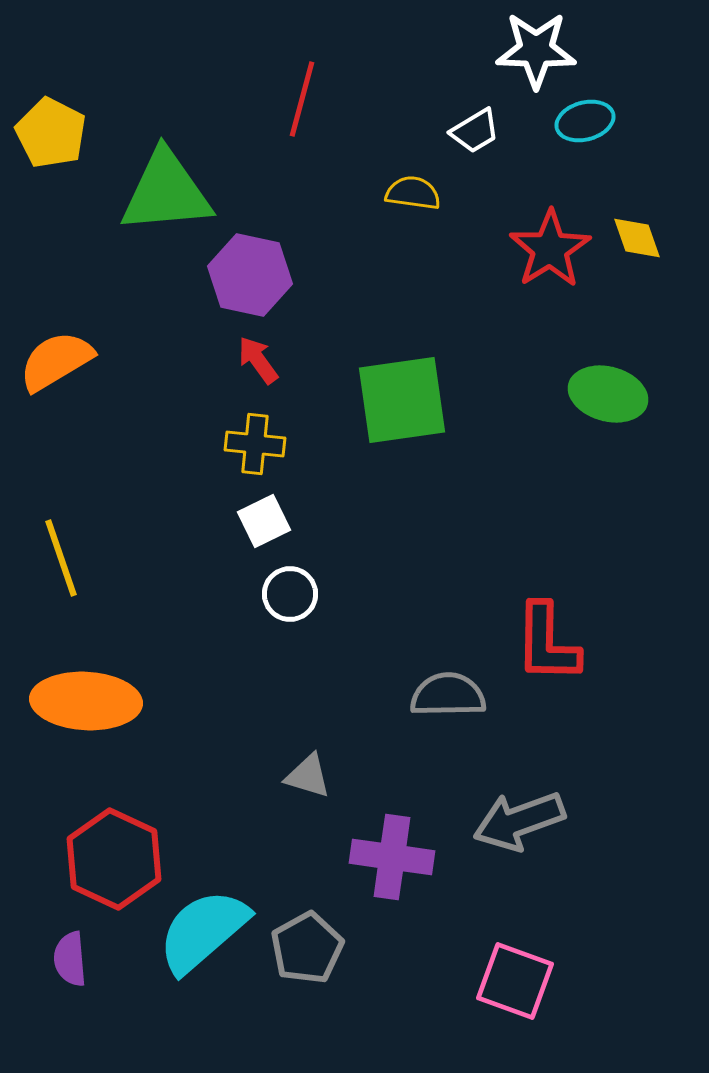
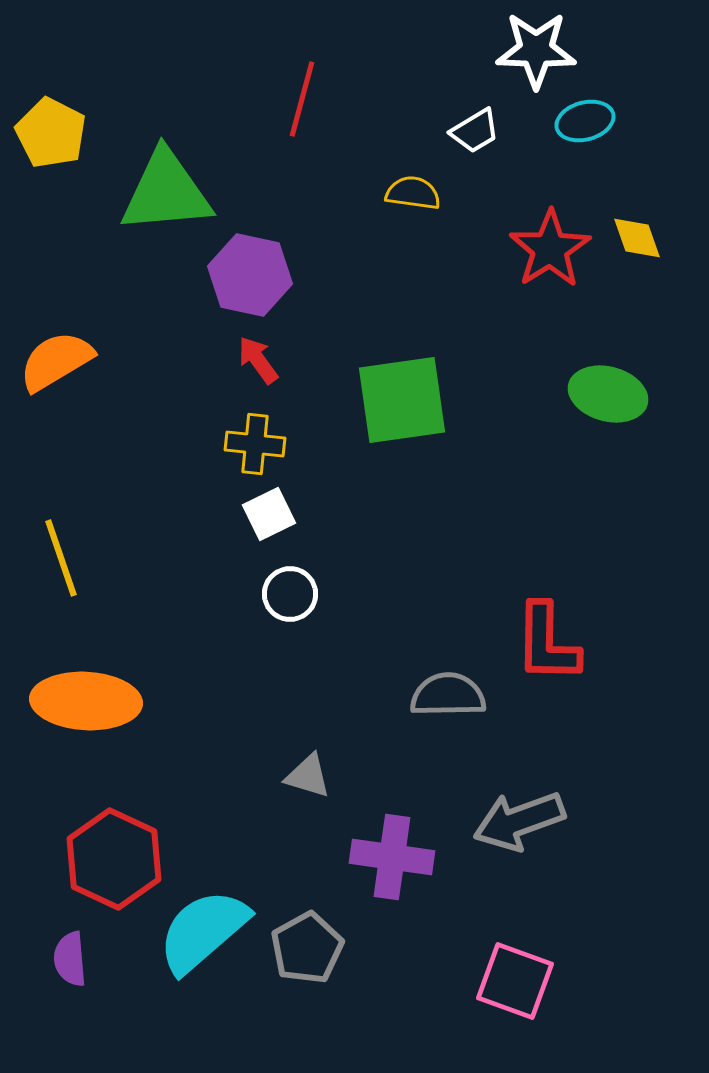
white square: moved 5 px right, 7 px up
